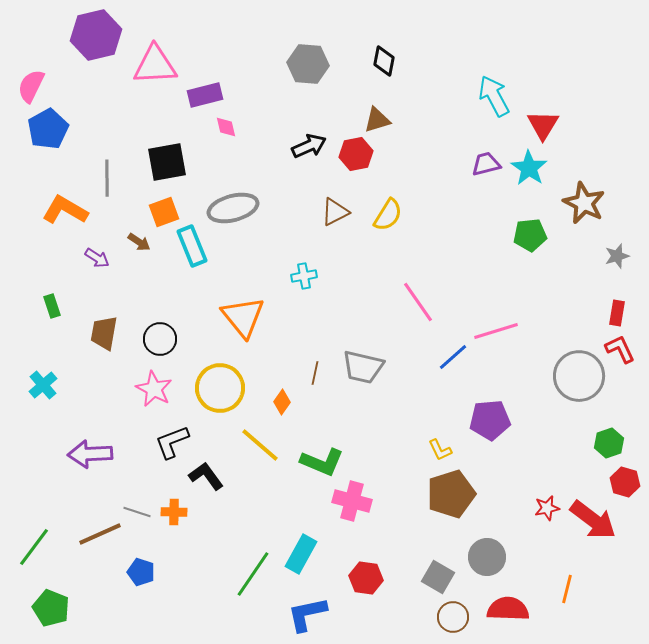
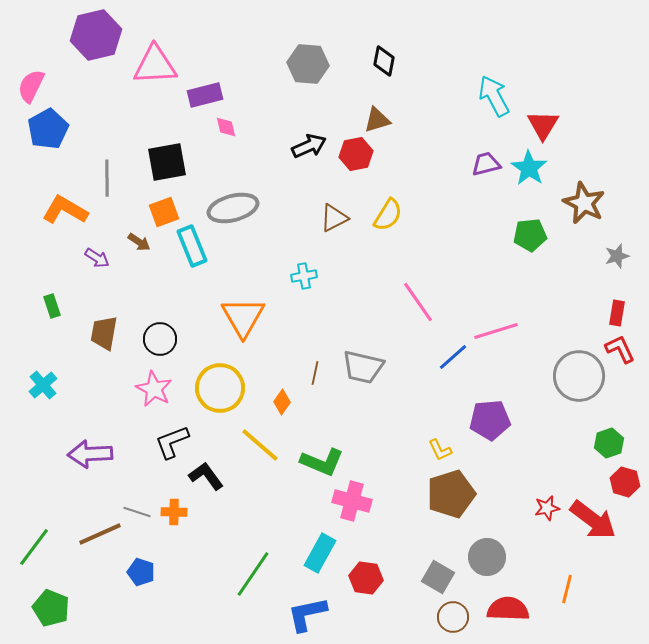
brown triangle at (335, 212): moved 1 px left, 6 px down
orange triangle at (243, 317): rotated 9 degrees clockwise
cyan rectangle at (301, 554): moved 19 px right, 1 px up
